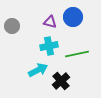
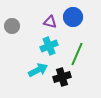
cyan cross: rotated 12 degrees counterclockwise
green line: rotated 55 degrees counterclockwise
black cross: moved 1 px right, 4 px up; rotated 24 degrees clockwise
